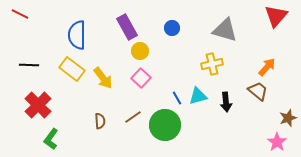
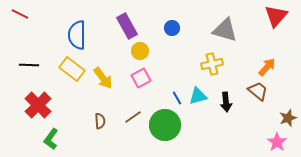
purple rectangle: moved 1 px up
pink square: rotated 18 degrees clockwise
